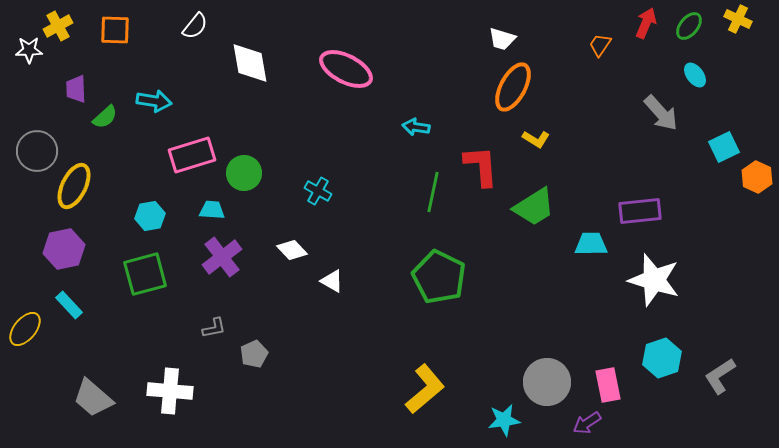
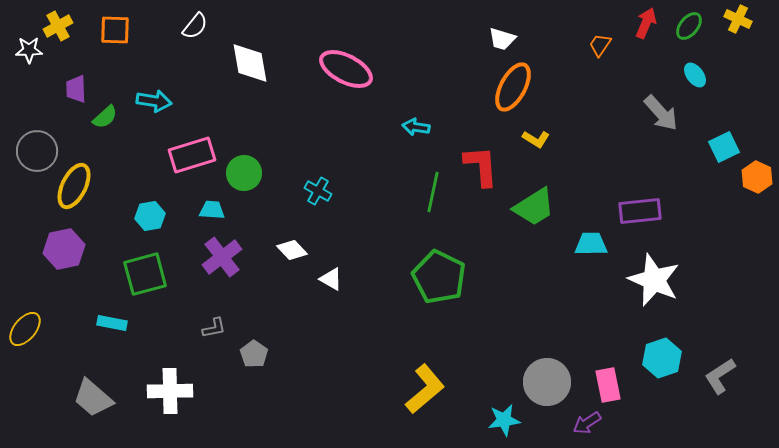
white star at (654, 280): rotated 6 degrees clockwise
white triangle at (332, 281): moved 1 px left, 2 px up
cyan rectangle at (69, 305): moved 43 px right, 18 px down; rotated 36 degrees counterclockwise
gray pentagon at (254, 354): rotated 12 degrees counterclockwise
white cross at (170, 391): rotated 6 degrees counterclockwise
